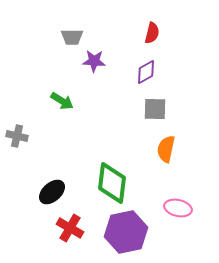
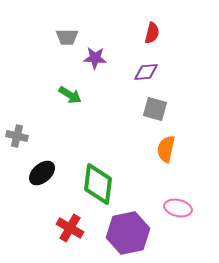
gray trapezoid: moved 5 px left
purple star: moved 1 px right, 3 px up
purple diamond: rotated 25 degrees clockwise
green arrow: moved 8 px right, 6 px up
gray square: rotated 15 degrees clockwise
green diamond: moved 14 px left, 1 px down
black ellipse: moved 10 px left, 19 px up
purple hexagon: moved 2 px right, 1 px down
